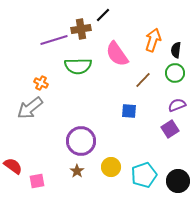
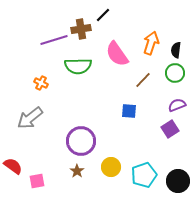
orange arrow: moved 2 px left, 3 px down
gray arrow: moved 10 px down
